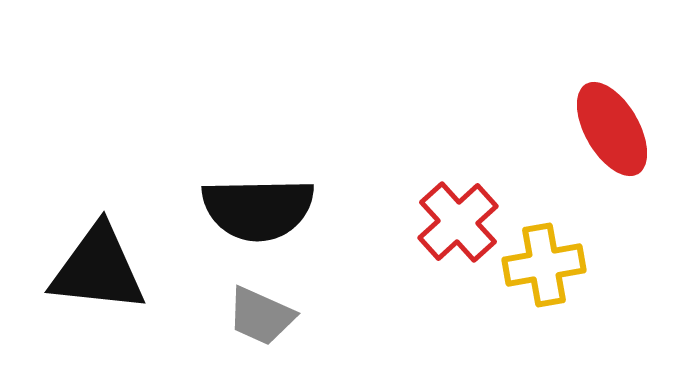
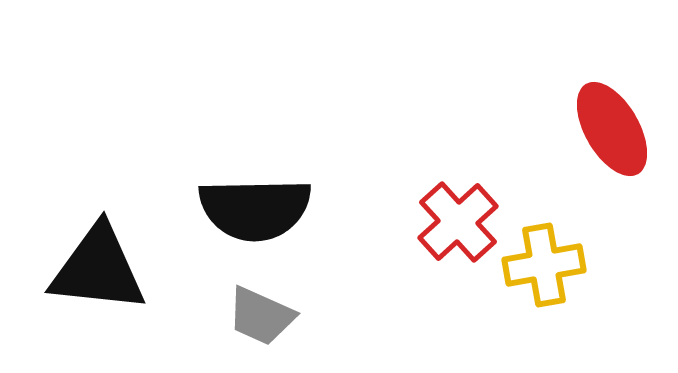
black semicircle: moved 3 px left
